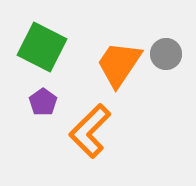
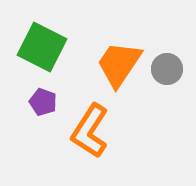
gray circle: moved 1 px right, 15 px down
purple pentagon: rotated 16 degrees counterclockwise
orange L-shape: rotated 12 degrees counterclockwise
